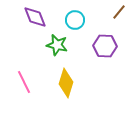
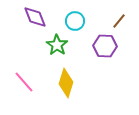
brown line: moved 9 px down
cyan circle: moved 1 px down
green star: rotated 20 degrees clockwise
pink line: rotated 15 degrees counterclockwise
